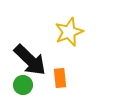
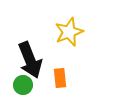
black arrow: rotated 24 degrees clockwise
